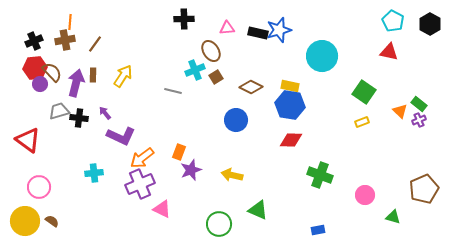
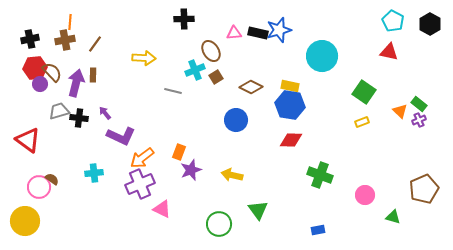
pink triangle at (227, 28): moved 7 px right, 5 px down
black cross at (34, 41): moved 4 px left, 2 px up; rotated 12 degrees clockwise
yellow arrow at (123, 76): moved 21 px right, 18 px up; rotated 60 degrees clockwise
green triangle at (258, 210): rotated 30 degrees clockwise
brown semicircle at (52, 221): moved 42 px up
